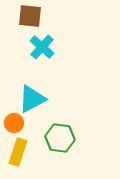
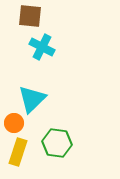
cyan cross: rotated 15 degrees counterclockwise
cyan triangle: rotated 16 degrees counterclockwise
green hexagon: moved 3 px left, 5 px down
